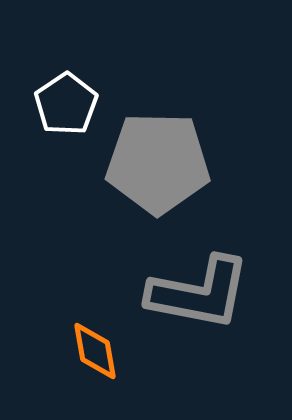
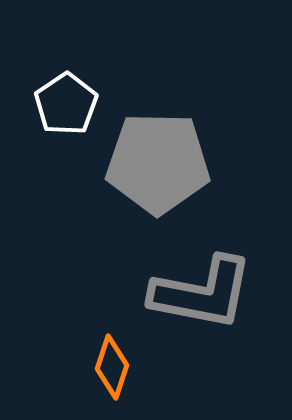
gray L-shape: moved 3 px right
orange diamond: moved 17 px right, 16 px down; rotated 28 degrees clockwise
